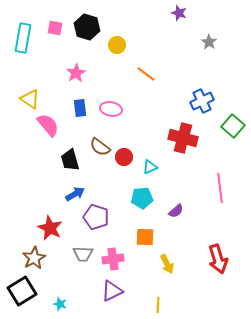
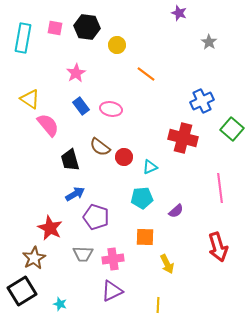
black hexagon: rotated 10 degrees counterclockwise
blue rectangle: moved 1 px right, 2 px up; rotated 30 degrees counterclockwise
green square: moved 1 px left, 3 px down
red arrow: moved 12 px up
